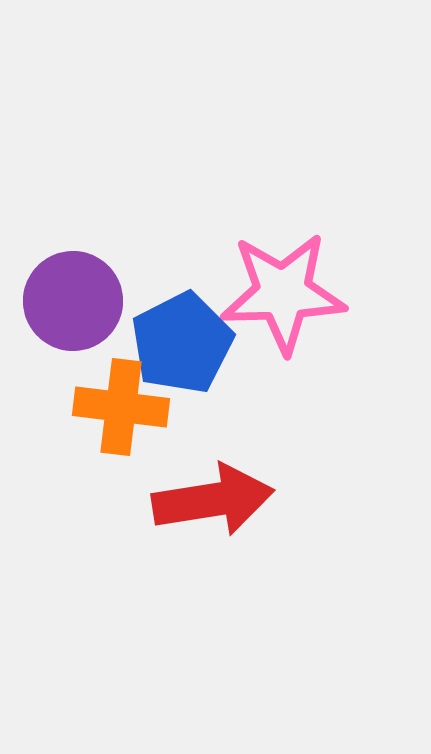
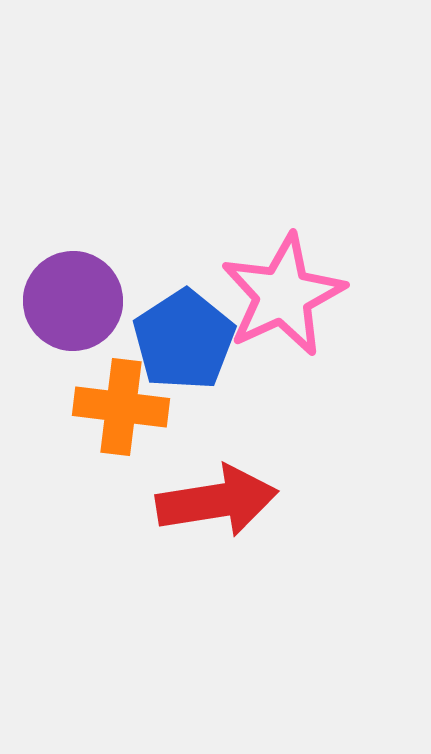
pink star: moved 2 px down; rotated 23 degrees counterclockwise
blue pentagon: moved 2 px right, 3 px up; rotated 6 degrees counterclockwise
red arrow: moved 4 px right, 1 px down
